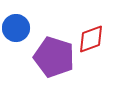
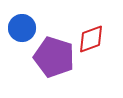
blue circle: moved 6 px right
